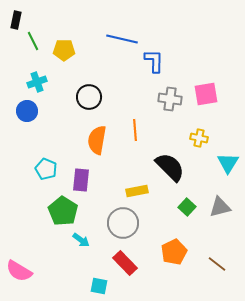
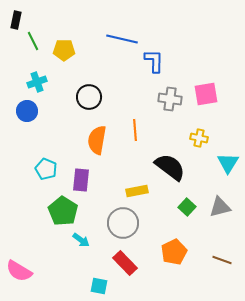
black semicircle: rotated 8 degrees counterclockwise
brown line: moved 5 px right, 4 px up; rotated 18 degrees counterclockwise
